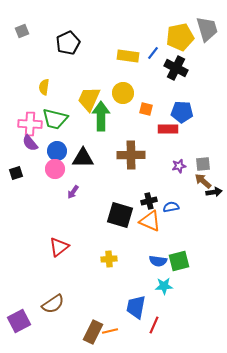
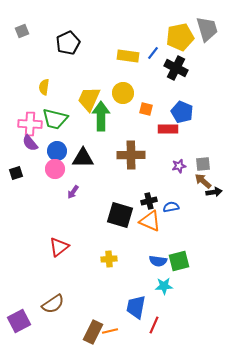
blue pentagon at (182, 112): rotated 20 degrees clockwise
